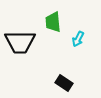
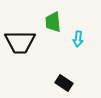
cyan arrow: rotated 21 degrees counterclockwise
